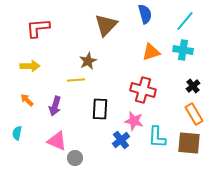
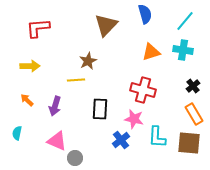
pink star: moved 2 px up
